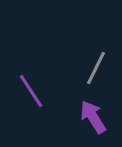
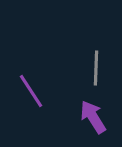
gray line: rotated 24 degrees counterclockwise
